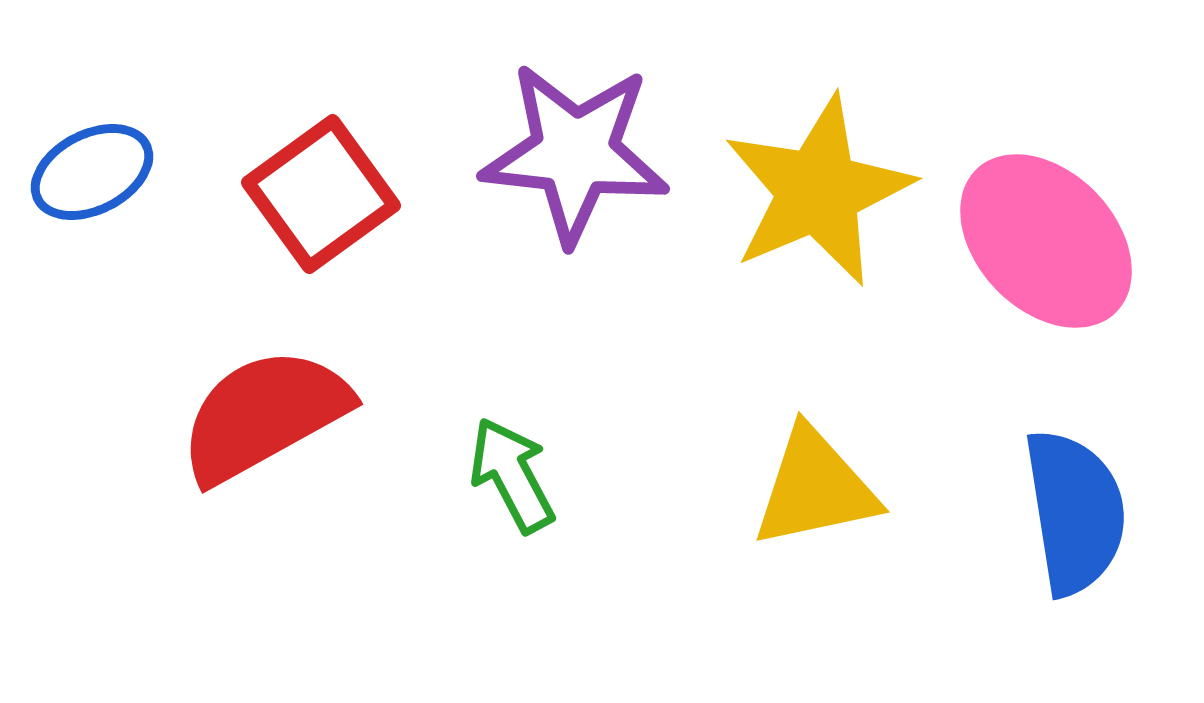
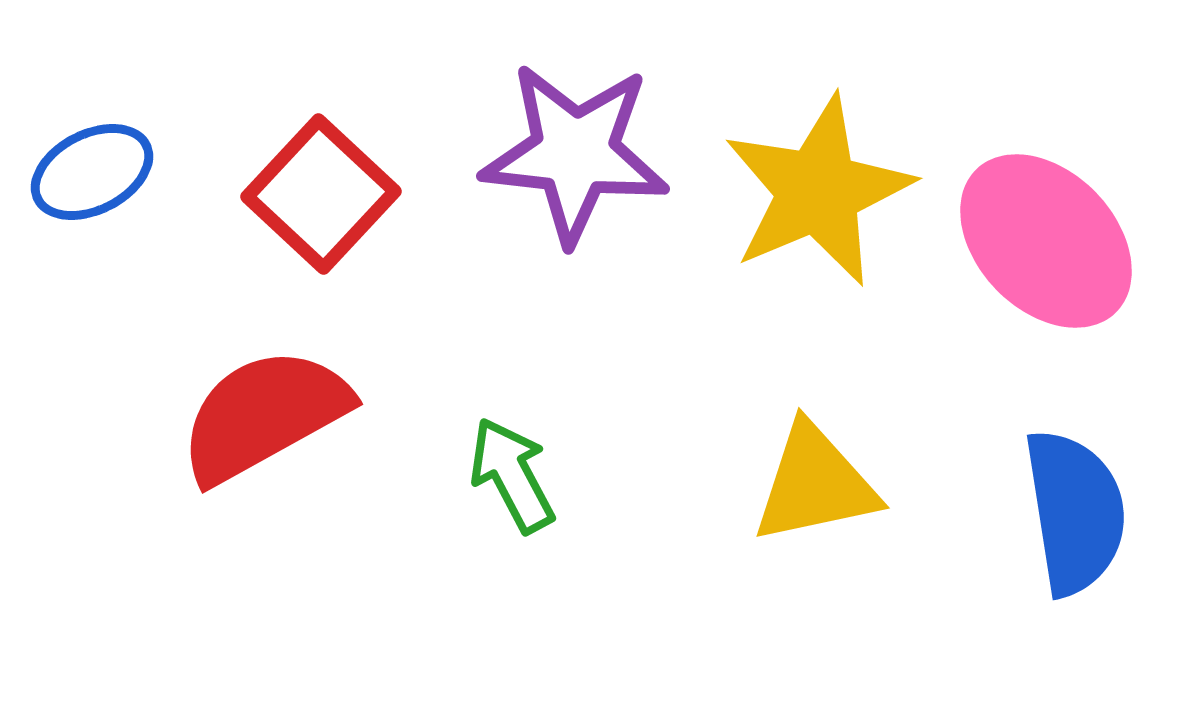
red square: rotated 11 degrees counterclockwise
yellow triangle: moved 4 px up
